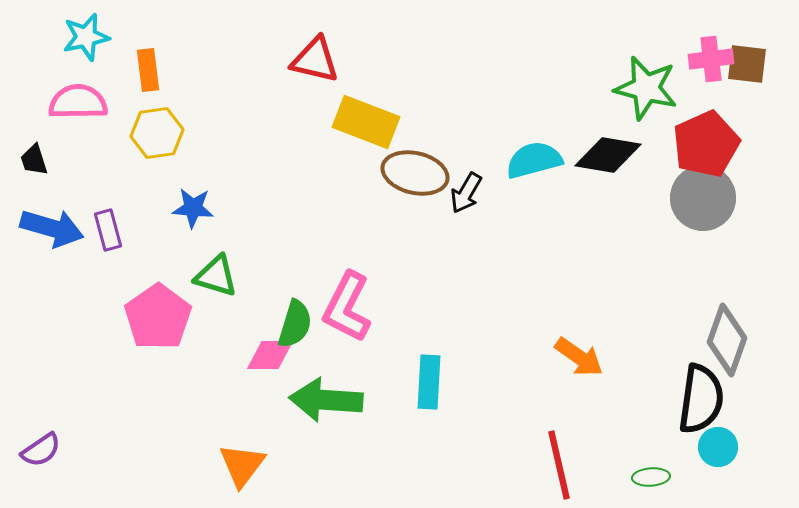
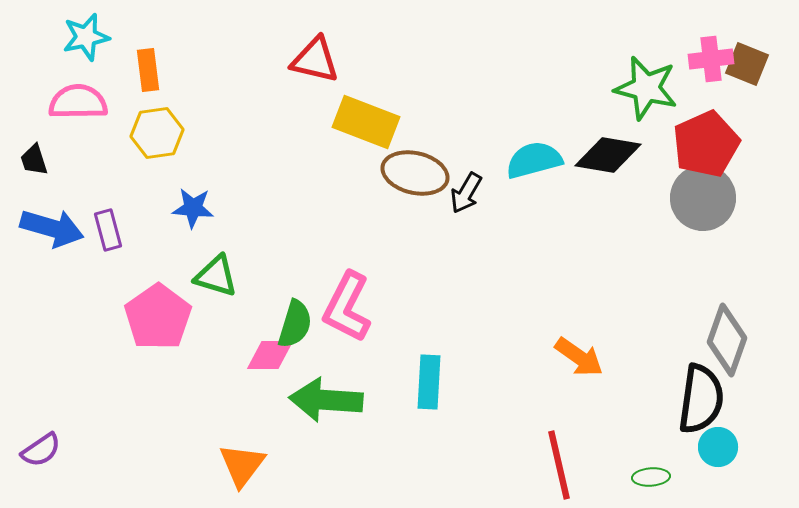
brown square: rotated 15 degrees clockwise
